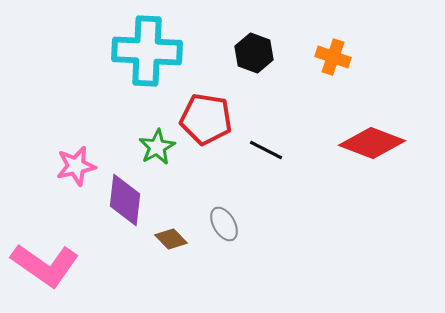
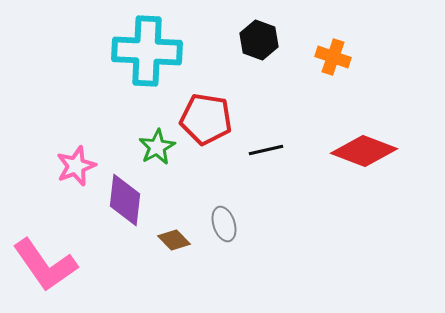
black hexagon: moved 5 px right, 13 px up
red diamond: moved 8 px left, 8 px down
black line: rotated 40 degrees counterclockwise
pink star: rotated 9 degrees counterclockwise
gray ellipse: rotated 12 degrees clockwise
brown diamond: moved 3 px right, 1 px down
pink L-shape: rotated 20 degrees clockwise
